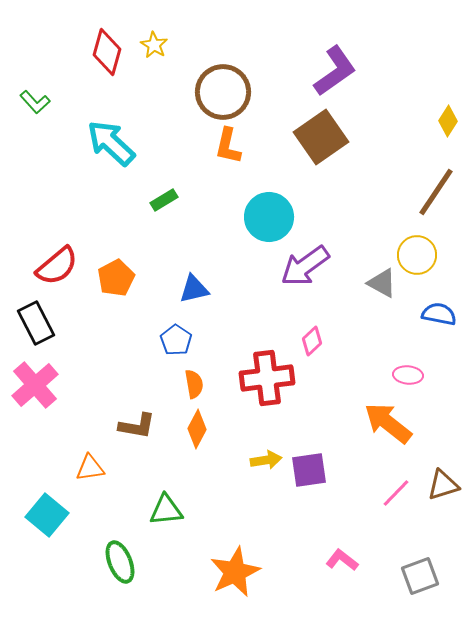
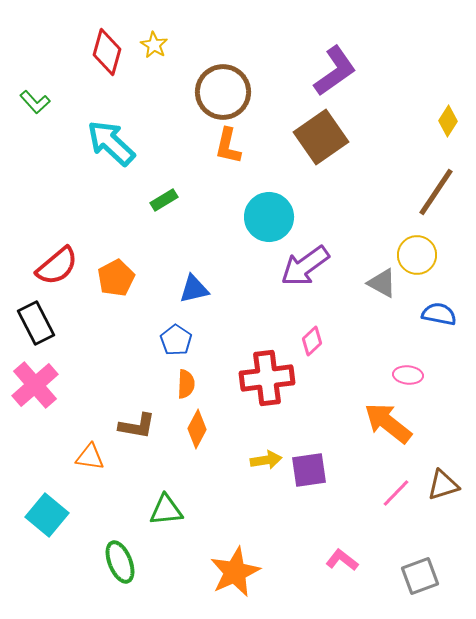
orange semicircle: moved 8 px left; rotated 12 degrees clockwise
orange triangle: moved 11 px up; rotated 16 degrees clockwise
